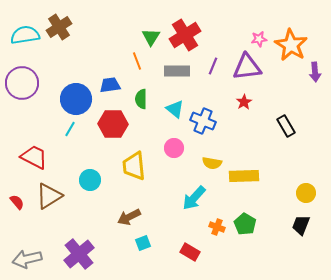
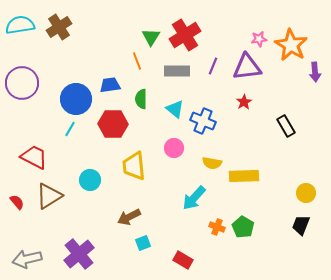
cyan semicircle: moved 5 px left, 10 px up
green pentagon: moved 2 px left, 3 px down
red rectangle: moved 7 px left, 8 px down
